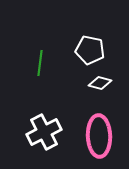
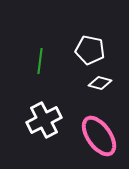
green line: moved 2 px up
white cross: moved 12 px up
pink ellipse: rotated 33 degrees counterclockwise
